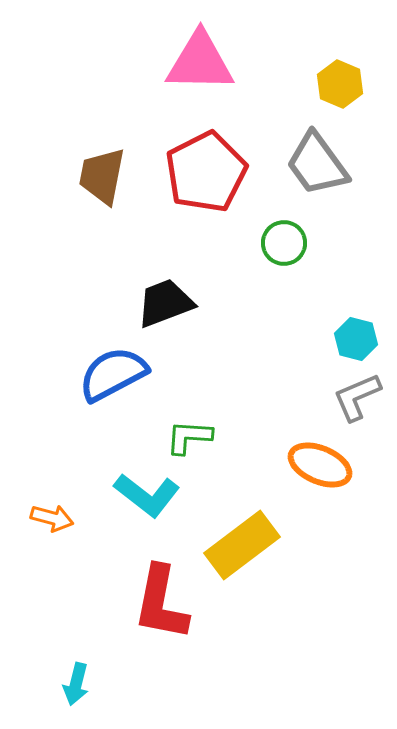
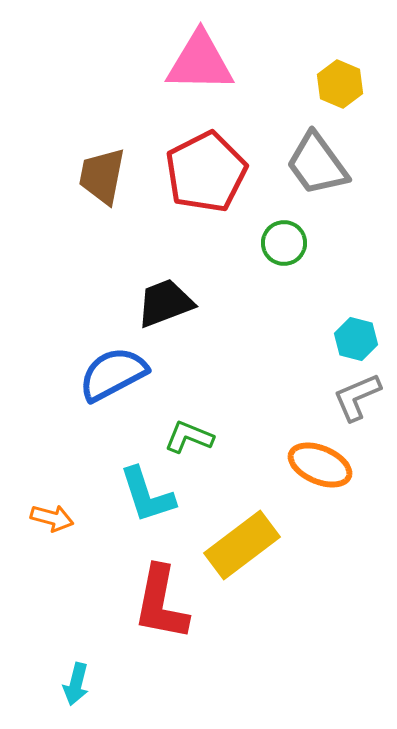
green L-shape: rotated 18 degrees clockwise
cyan L-shape: rotated 34 degrees clockwise
